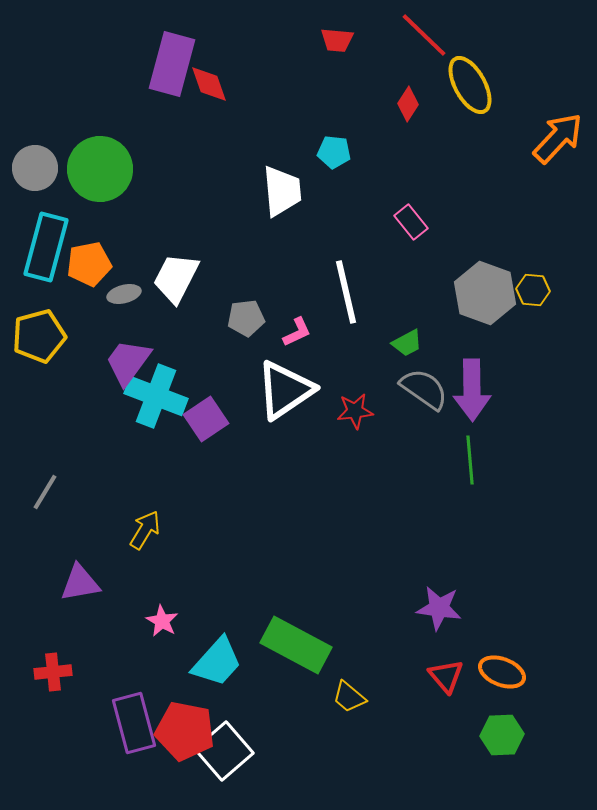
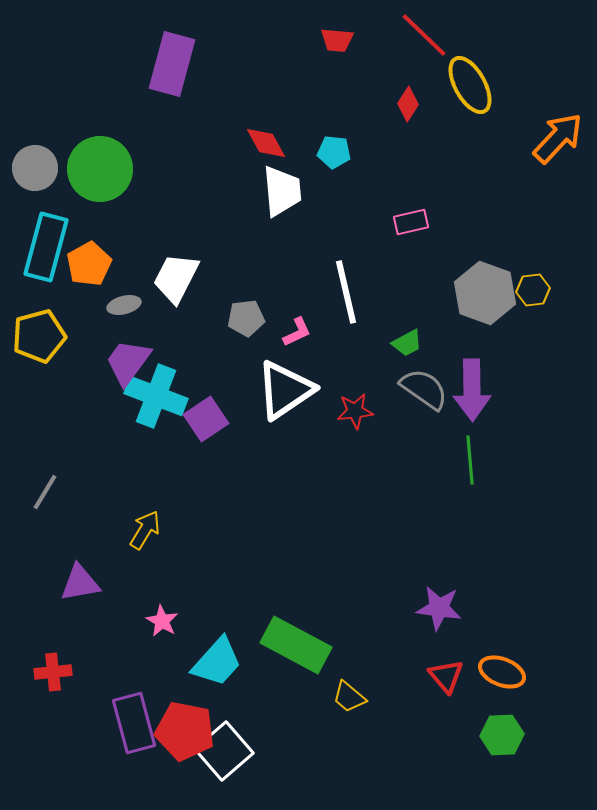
red diamond at (209, 84): moved 57 px right, 59 px down; rotated 9 degrees counterclockwise
pink rectangle at (411, 222): rotated 64 degrees counterclockwise
orange pentagon at (89, 264): rotated 18 degrees counterclockwise
yellow hexagon at (533, 290): rotated 12 degrees counterclockwise
gray ellipse at (124, 294): moved 11 px down
